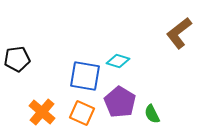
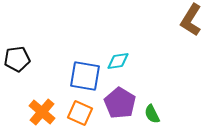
brown L-shape: moved 12 px right, 13 px up; rotated 20 degrees counterclockwise
cyan diamond: rotated 25 degrees counterclockwise
purple pentagon: moved 1 px down
orange square: moved 2 px left
